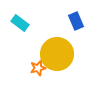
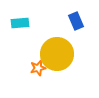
cyan rectangle: rotated 42 degrees counterclockwise
